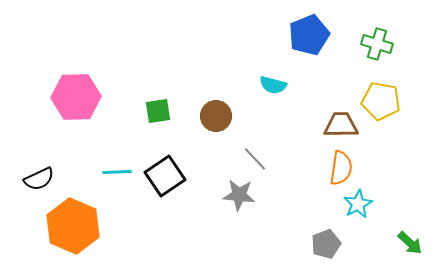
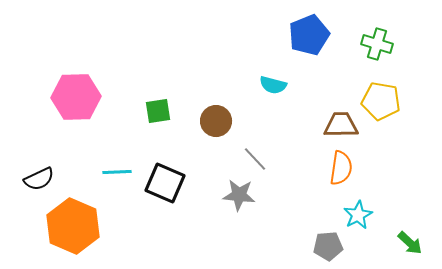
brown circle: moved 5 px down
black square: moved 7 px down; rotated 33 degrees counterclockwise
cyan star: moved 11 px down
gray pentagon: moved 2 px right, 2 px down; rotated 16 degrees clockwise
